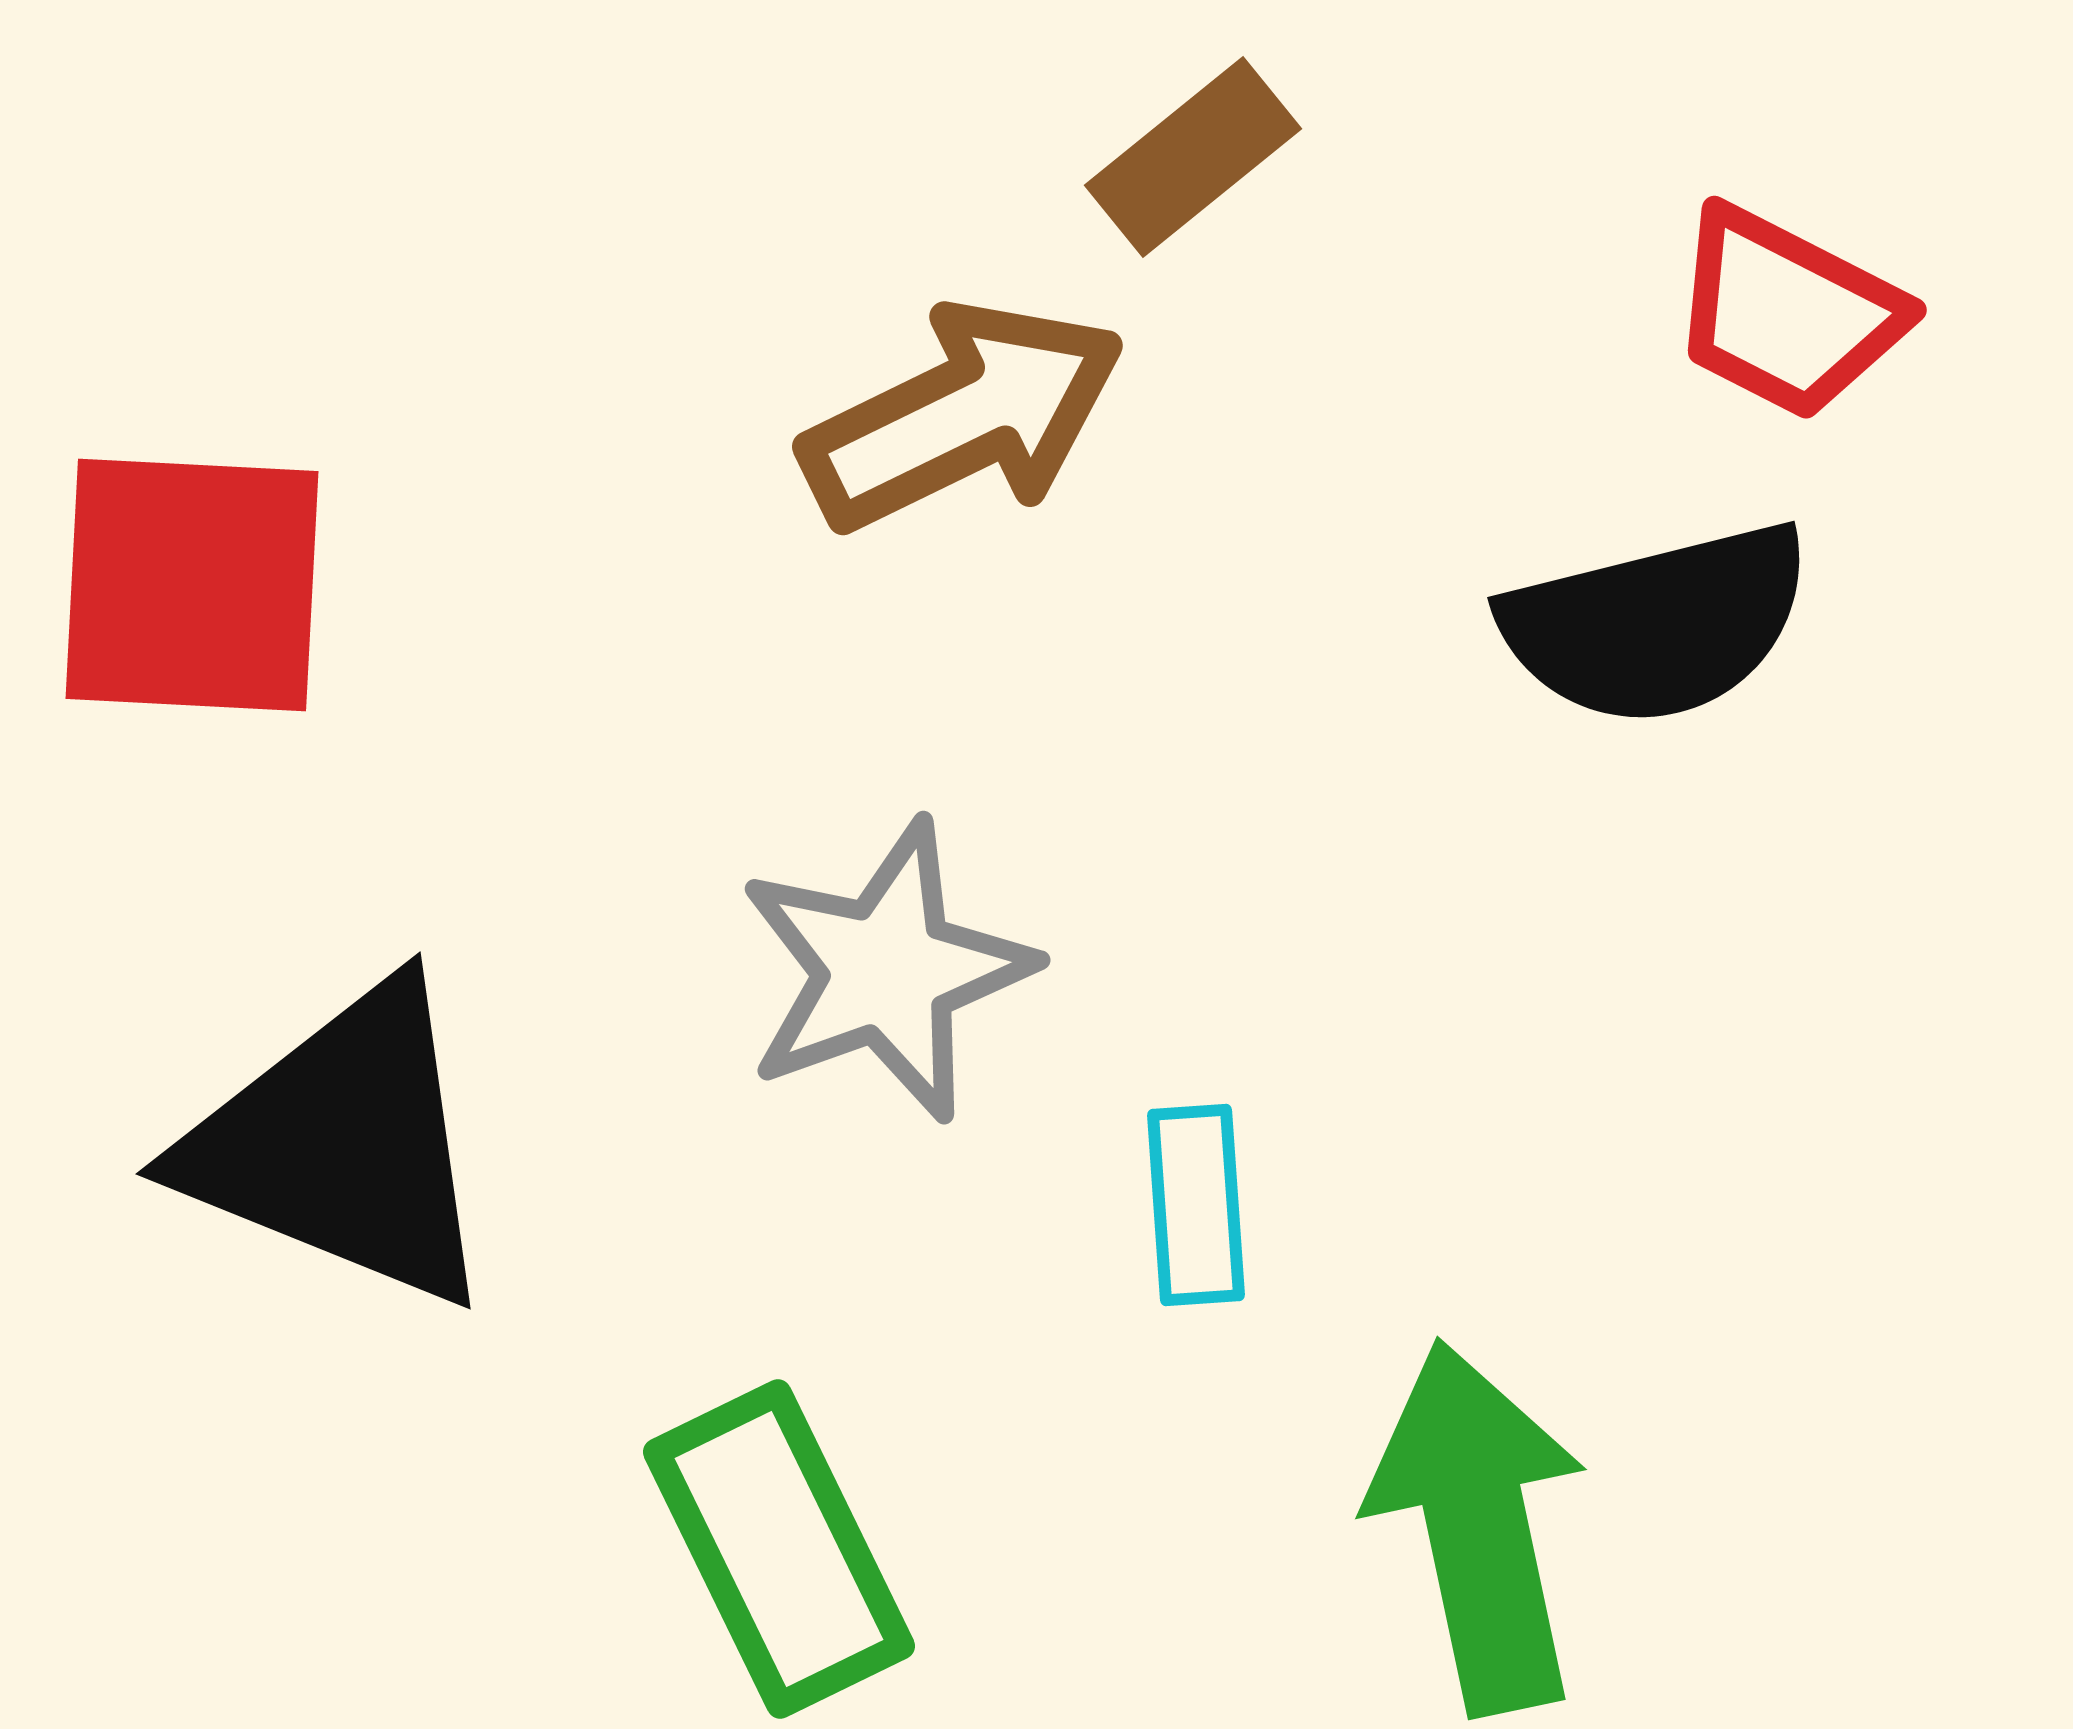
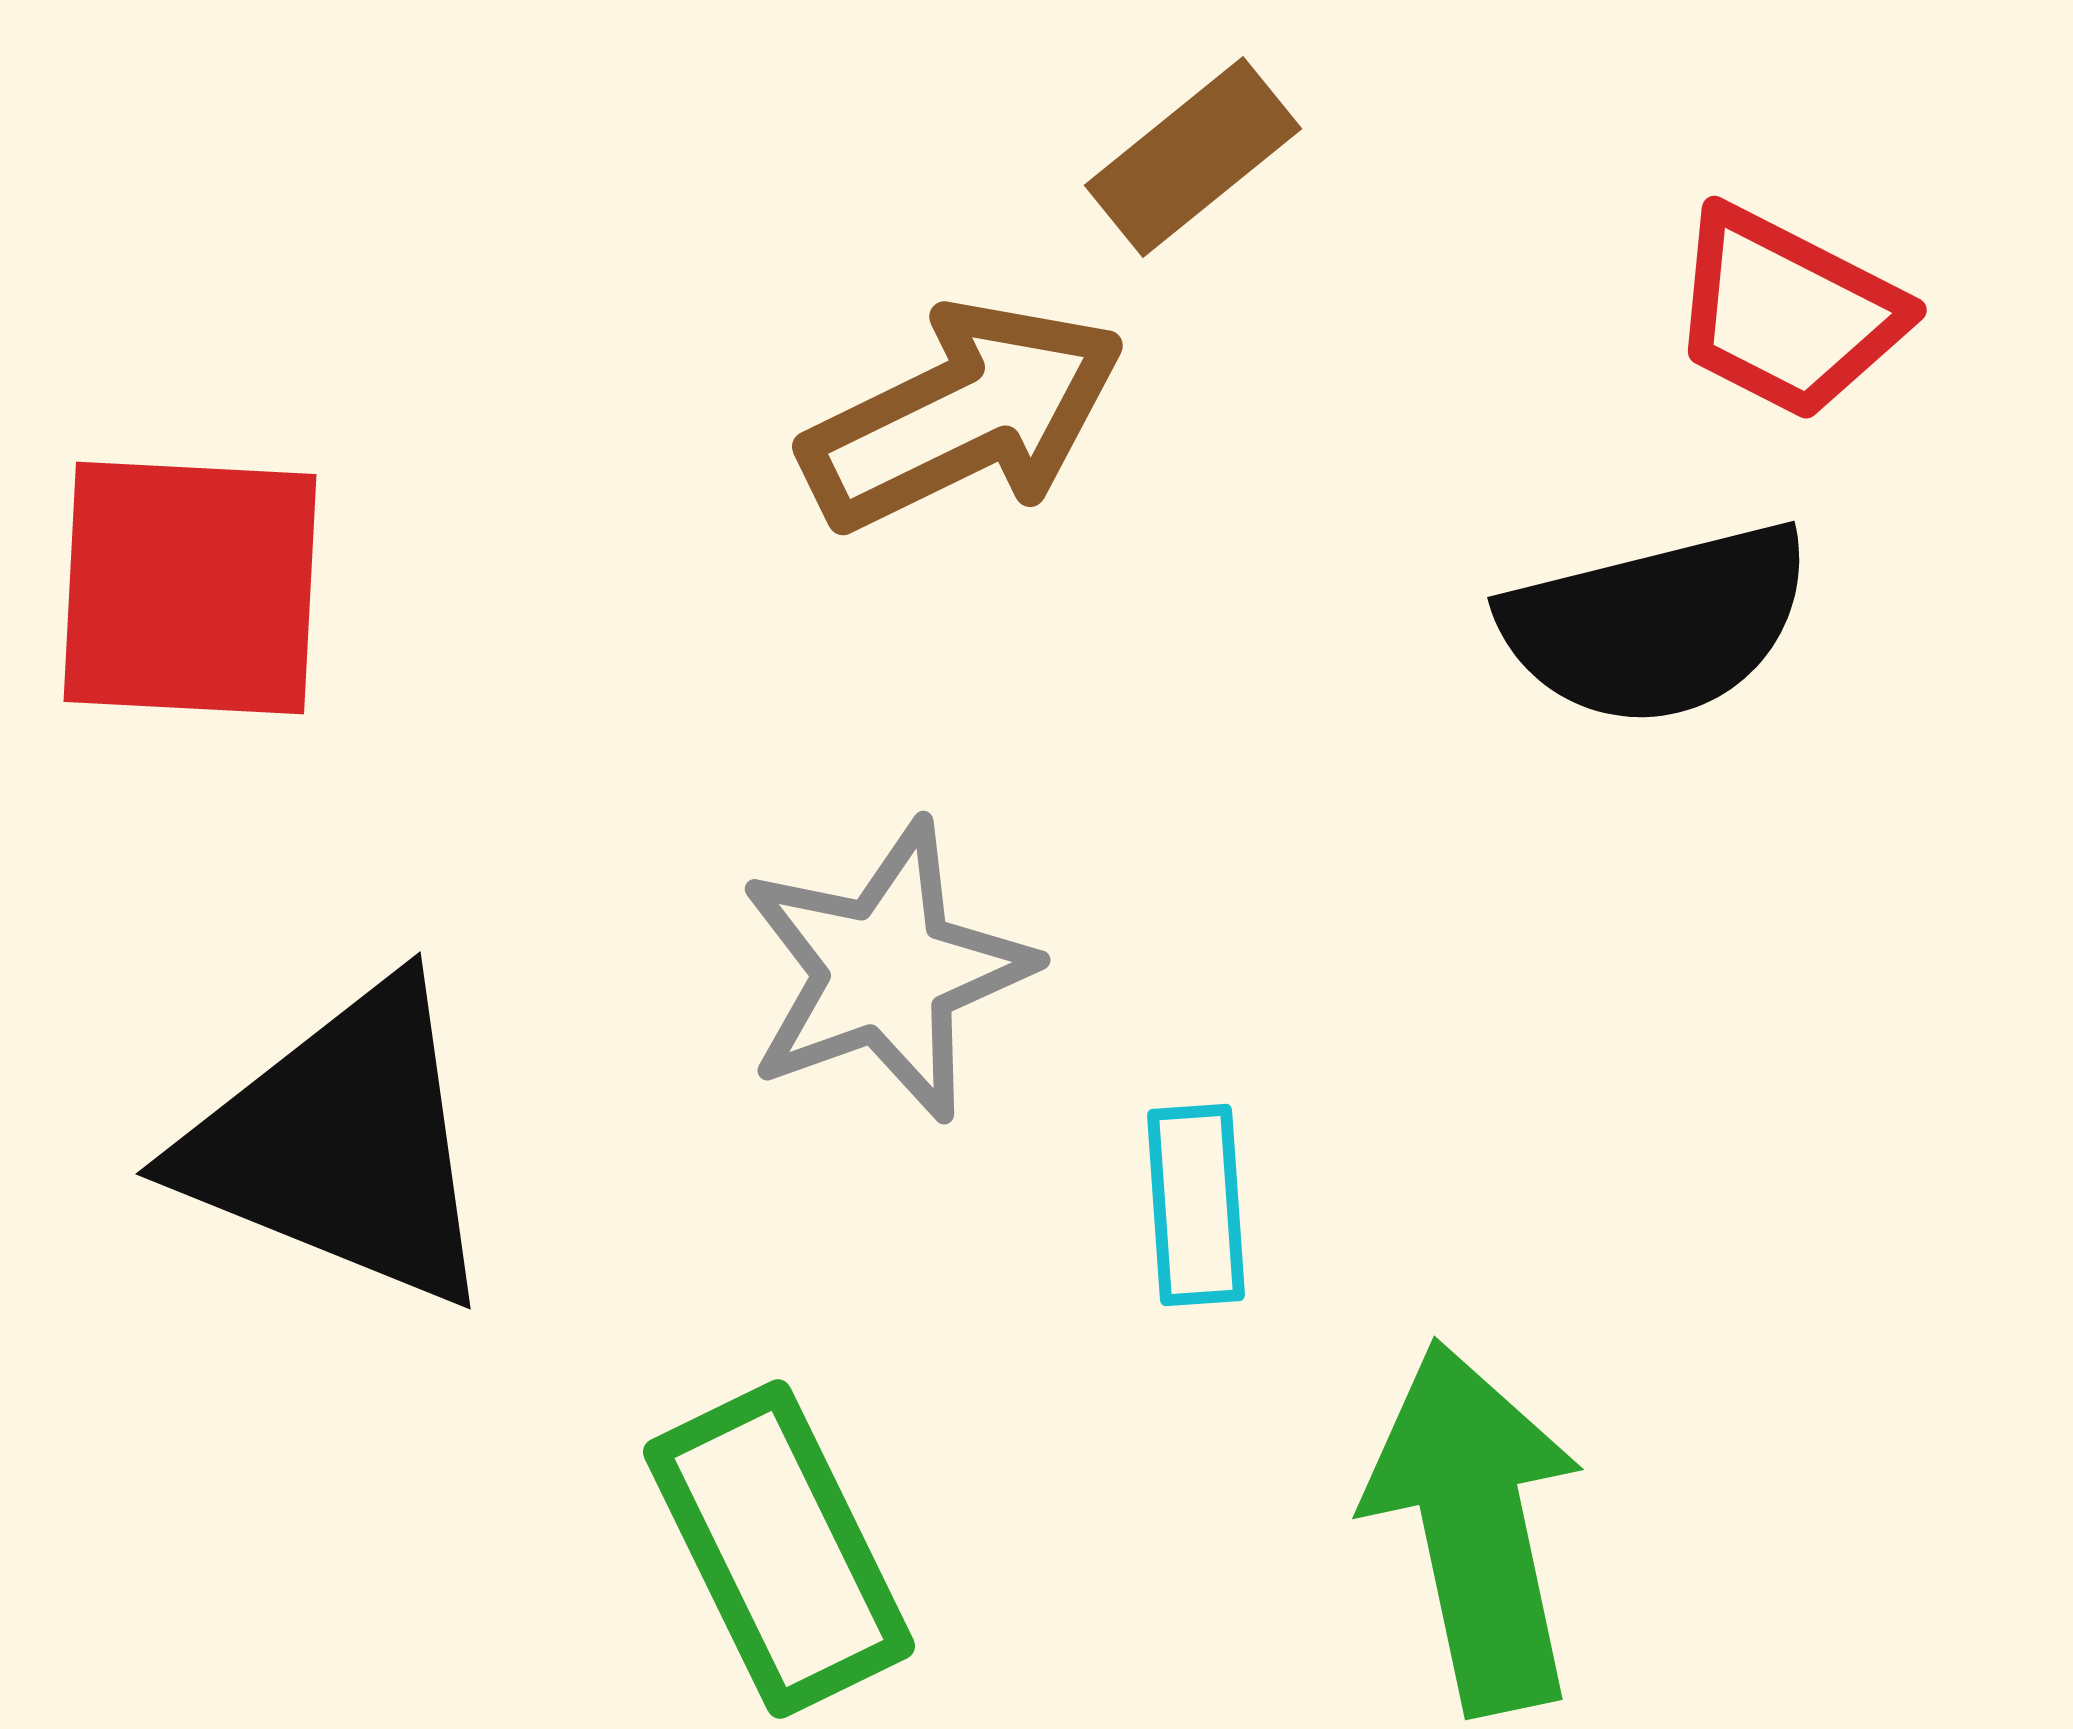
red square: moved 2 px left, 3 px down
green arrow: moved 3 px left
